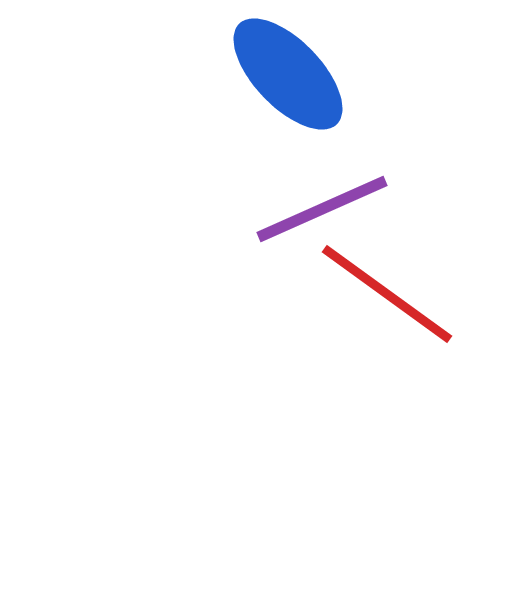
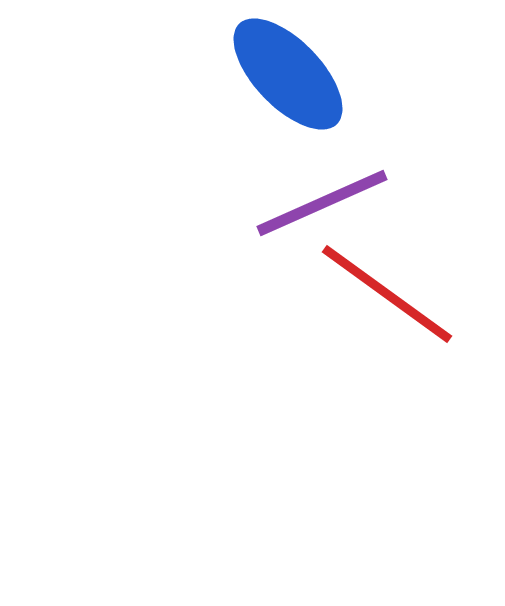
purple line: moved 6 px up
